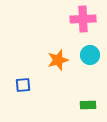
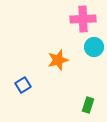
cyan circle: moved 4 px right, 8 px up
blue square: rotated 28 degrees counterclockwise
green rectangle: rotated 70 degrees counterclockwise
